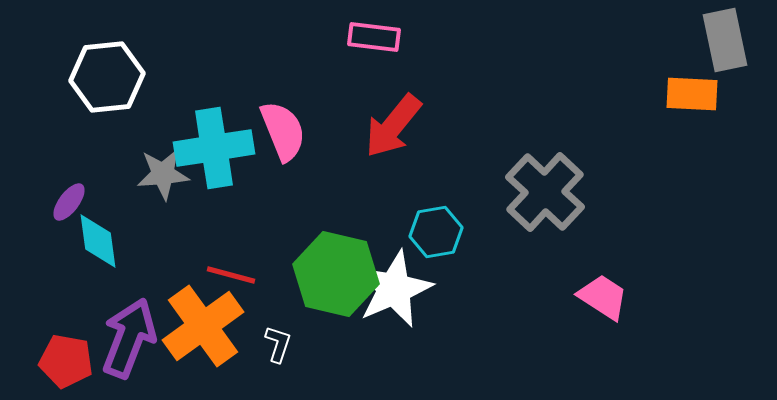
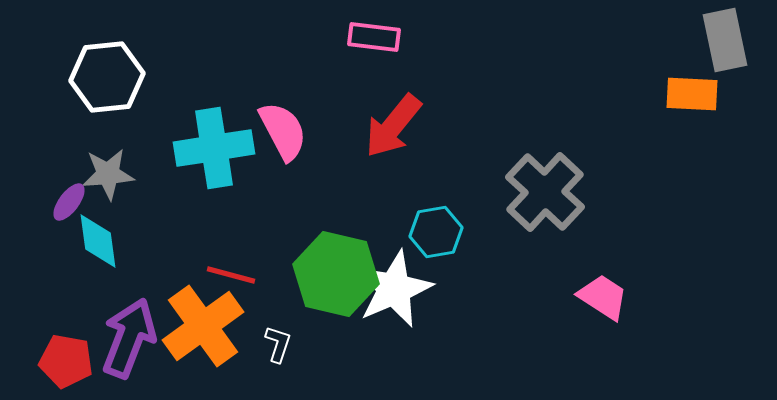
pink semicircle: rotated 6 degrees counterclockwise
gray star: moved 55 px left
